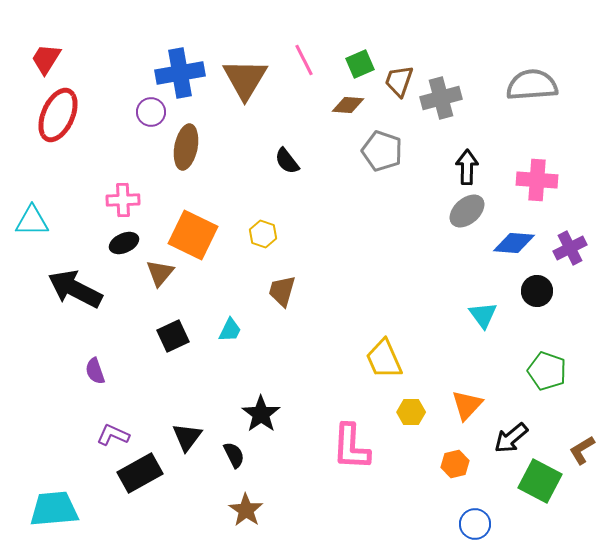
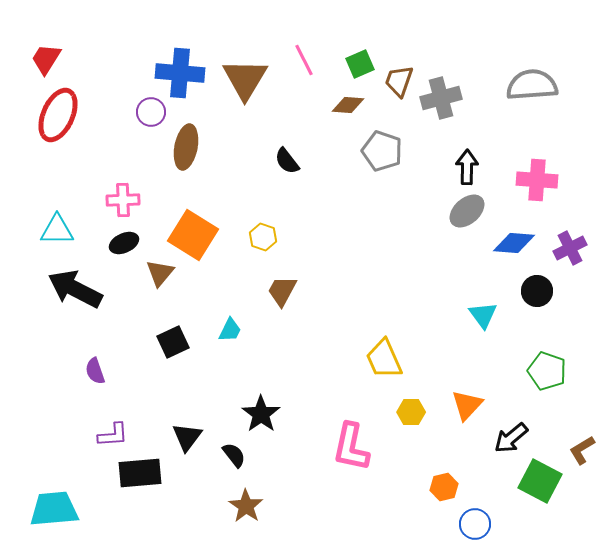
blue cross at (180, 73): rotated 15 degrees clockwise
cyan triangle at (32, 221): moved 25 px right, 9 px down
yellow hexagon at (263, 234): moved 3 px down
orange square at (193, 235): rotated 6 degrees clockwise
brown trapezoid at (282, 291): rotated 12 degrees clockwise
black square at (173, 336): moved 6 px down
purple L-shape at (113, 435): rotated 152 degrees clockwise
pink L-shape at (351, 447): rotated 9 degrees clockwise
black semicircle at (234, 455): rotated 12 degrees counterclockwise
orange hexagon at (455, 464): moved 11 px left, 23 px down
black rectangle at (140, 473): rotated 24 degrees clockwise
brown star at (246, 510): moved 4 px up
